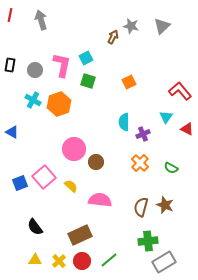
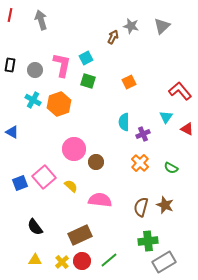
yellow cross: moved 3 px right, 1 px down
